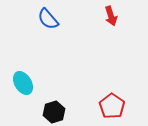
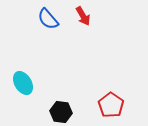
red arrow: moved 28 px left; rotated 12 degrees counterclockwise
red pentagon: moved 1 px left, 1 px up
black hexagon: moved 7 px right; rotated 25 degrees clockwise
